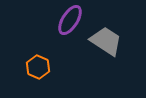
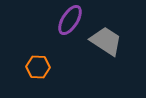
orange hexagon: rotated 20 degrees counterclockwise
